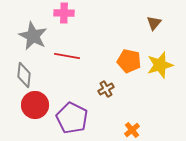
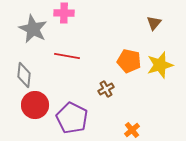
gray star: moved 7 px up
